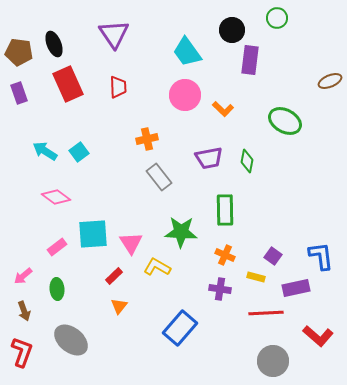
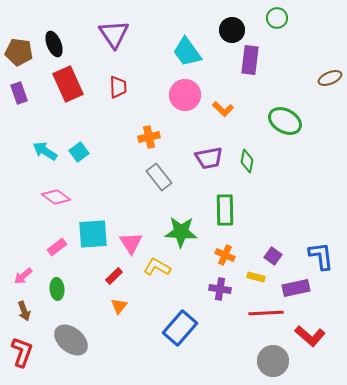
brown ellipse at (330, 81): moved 3 px up
orange cross at (147, 139): moved 2 px right, 2 px up
red L-shape at (318, 336): moved 8 px left
